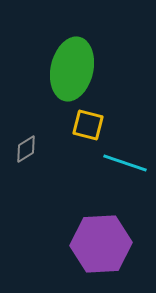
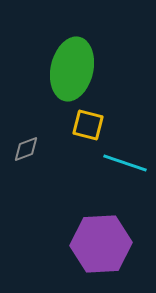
gray diamond: rotated 12 degrees clockwise
